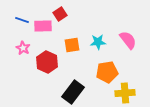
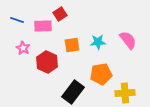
blue line: moved 5 px left
orange pentagon: moved 6 px left, 2 px down
